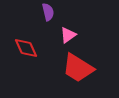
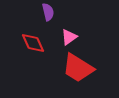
pink triangle: moved 1 px right, 2 px down
red diamond: moved 7 px right, 5 px up
